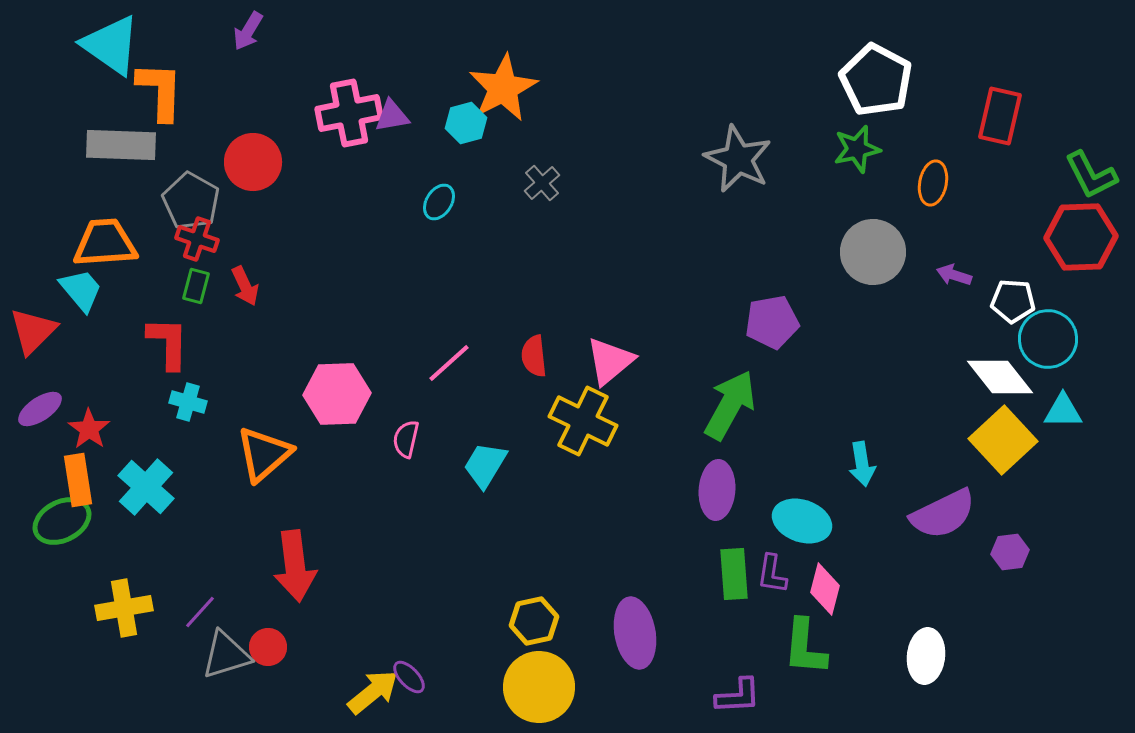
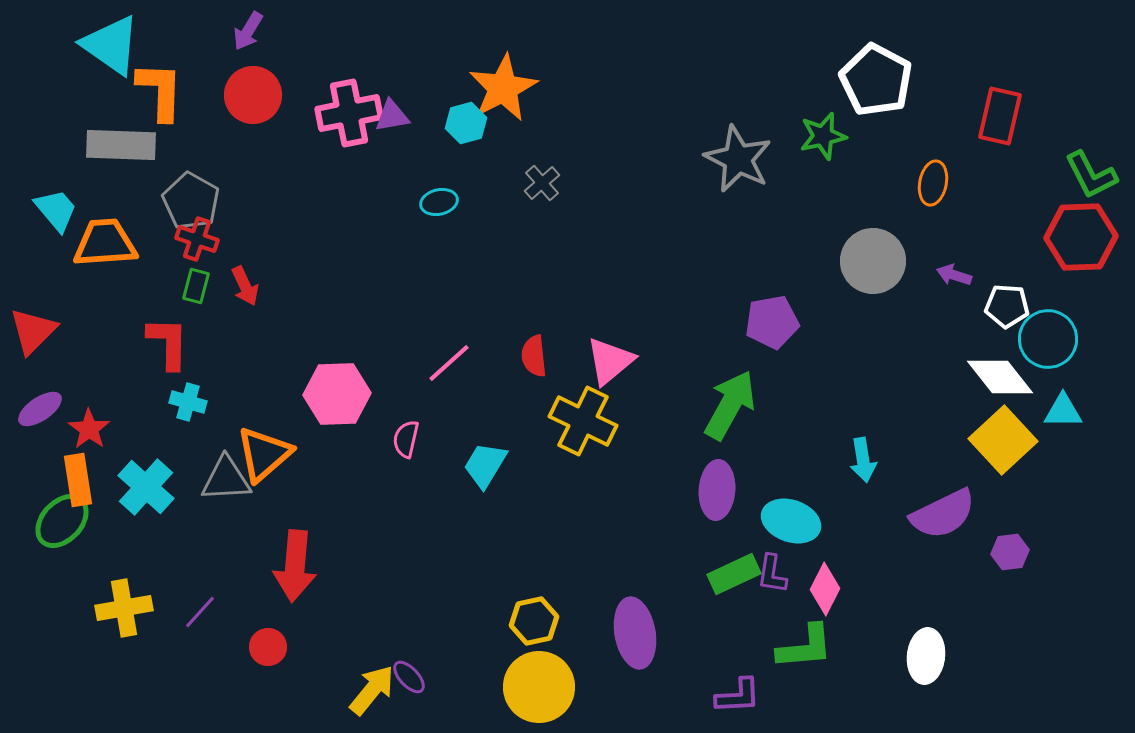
green star at (857, 149): moved 34 px left, 13 px up
red circle at (253, 162): moved 67 px up
cyan ellipse at (439, 202): rotated 45 degrees clockwise
gray circle at (873, 252): moved 9 px down
cyan trapezoid at (81, 290): moved 25 px left, 80 px up
white pentagon at (1013, 301): moved 6 px left, 5 px down
cyan arrow at (862, 464): moved 1 px right, 4 px up
green ellipse at (62, 521): rotated 20 degrees counterclockwise
cyan ellipse at (802, 521): moved 11 px left
red arrow at (295, 566): rotated 12 degrees clockwise
green rectangle at (734, 574): rotated 69 degrees clockwise
pink diamond at (825, 589): rotated 12 degrees clockwise
green L-shape at (805, 647): rotated 100 degrees counterclockwise
gray triangle at (226, 655): moved 176 px up; rotated 14 degrees clockwise
yellow arrow at (373, 692): moved 1 px left, 2 px up; rotated 12 degrees counterclockwise
